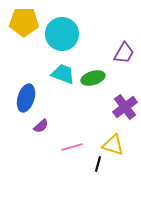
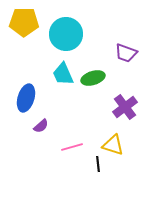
cyan circle: moved 4 px right
purple trapezoid: moved 2 px right; rotated 80 degrees clockwise
cyan trapezoid: rotated 135 degrees counterclockwise
black line: rotated 21 degrees counterclockwise
